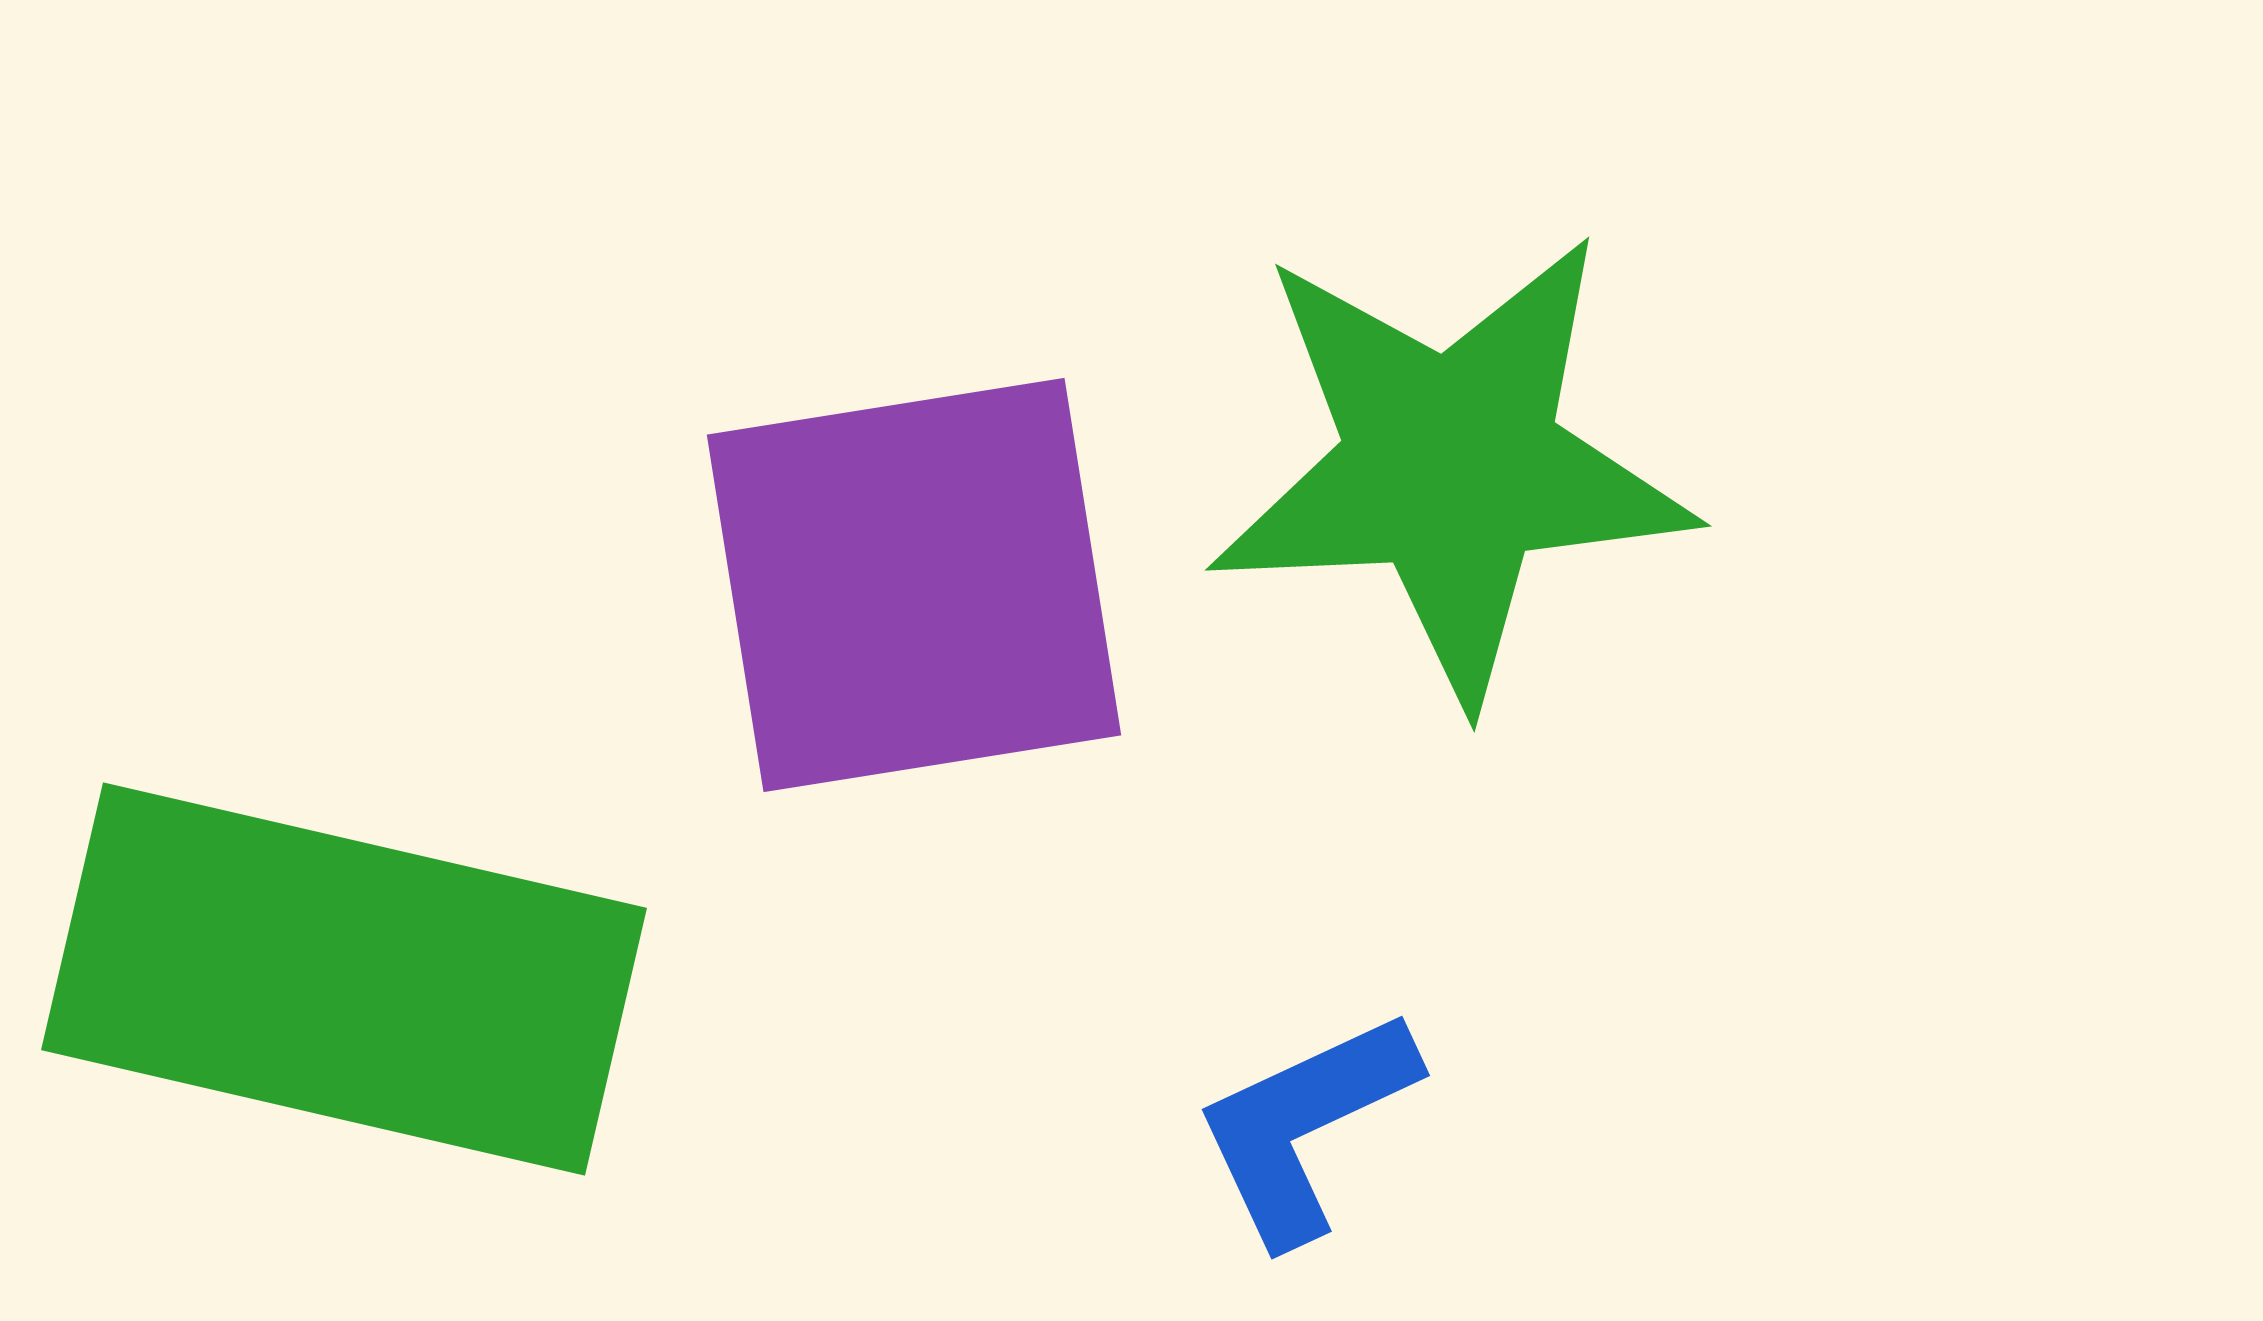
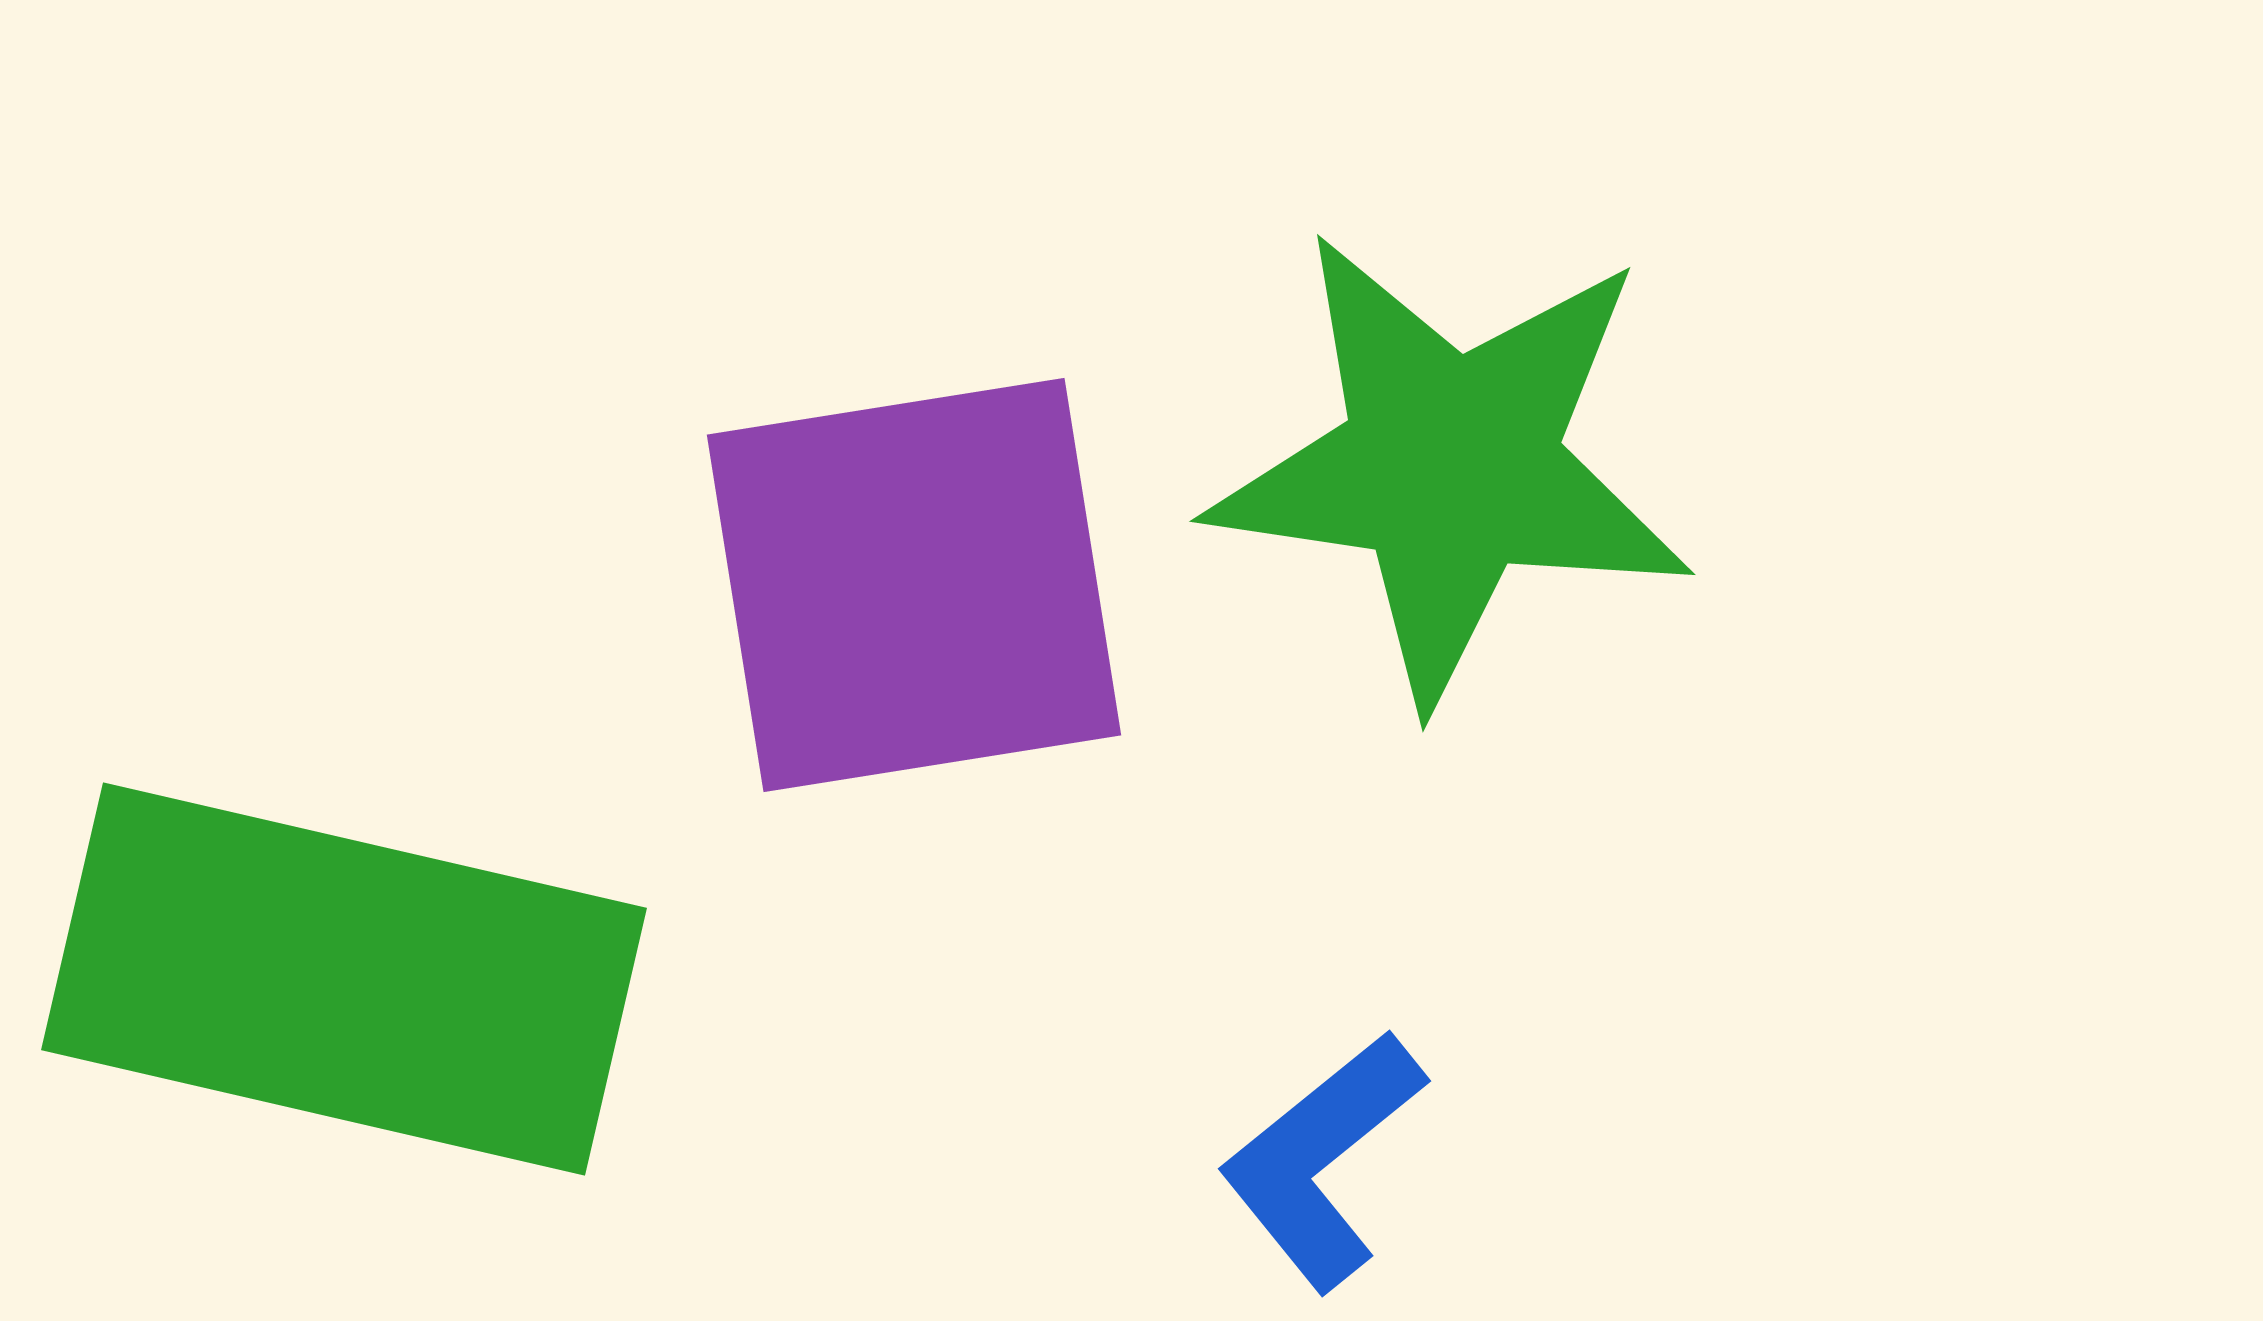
green star: rotated 11 degrees clockwise
blue L-shape: moved 17 px right, 34 px down; rotated 14 degrees counterclockwise
